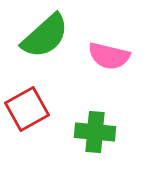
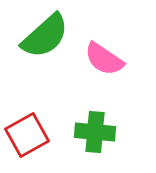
pink semicircle: moved 5 px left, 3 px down; rotated 21 degrees clockwise
red square: moved 26 px down
